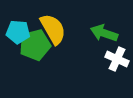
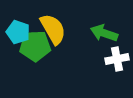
cyan pentagon: rotated 15 degrees clockwise
green pentagon: moved 1 px down; rotated 12 degrees clockwise
white cross: rotated 35 degrees counterclockwise
